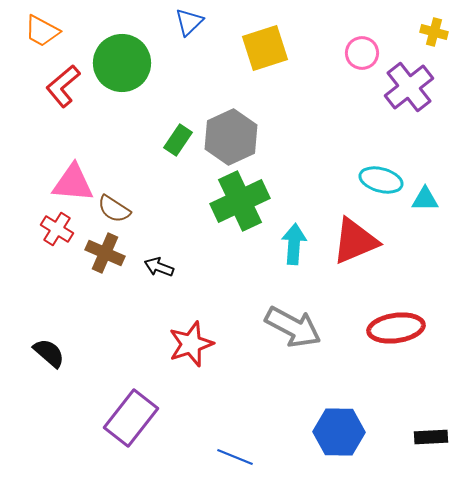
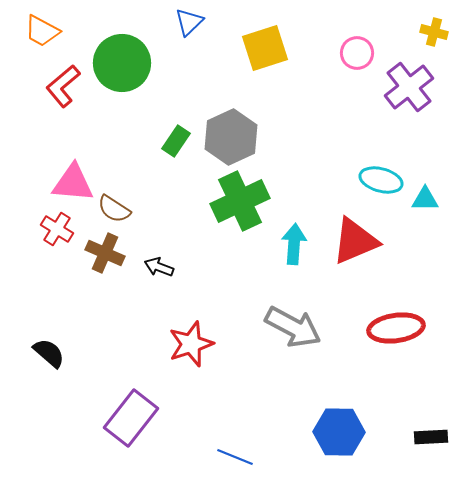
pink circle: moved 5 px left
green rectangle: moved 2 px left, 1 px down
